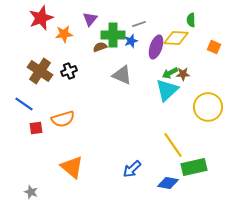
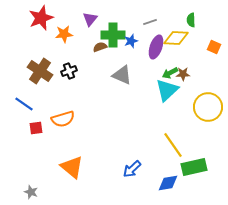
gray line: moved 11 px right, 2 px up
blue diamond: rotated 20 degrees counterclockwise
